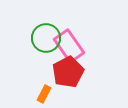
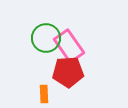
red pentagon: rotated 24 degrees clockwise
orange rectangle: rotated 30 degrees counterclockwise
